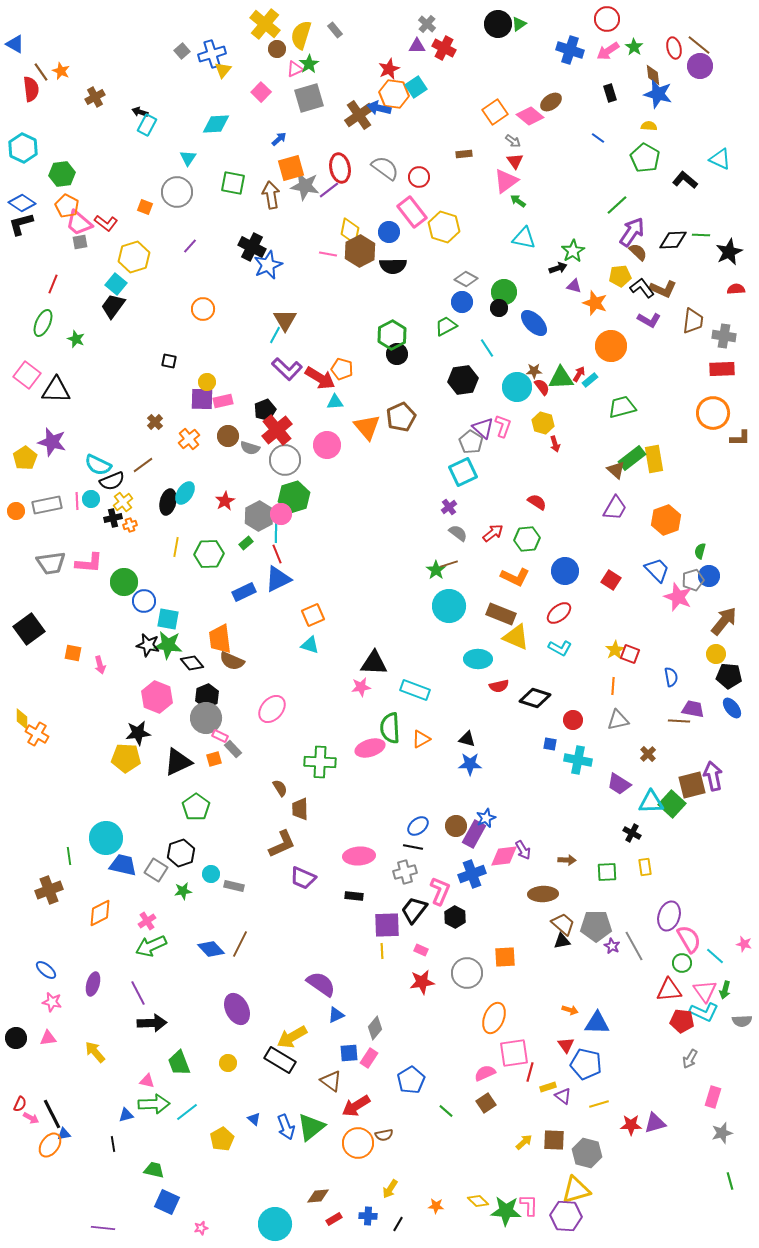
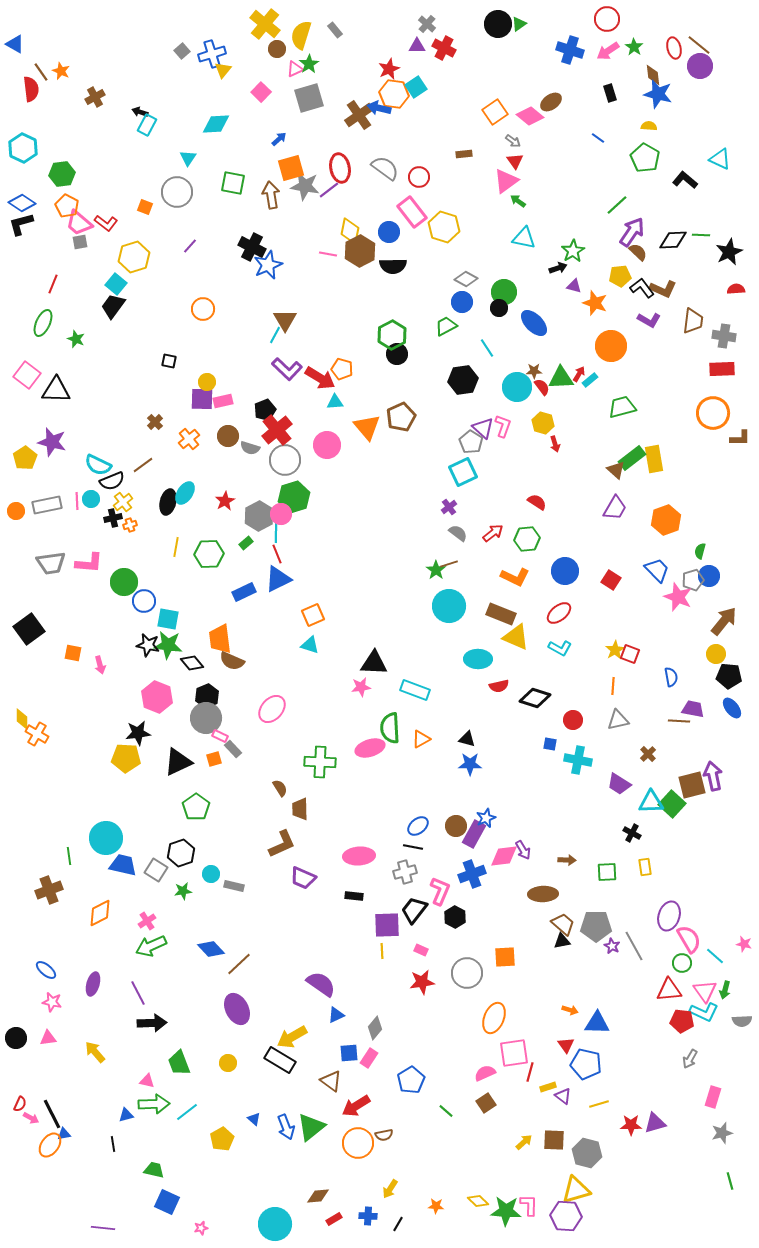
brown line at (240, 944): moved 1 px left, 20 px down; rotated 20 degrees clockwise
